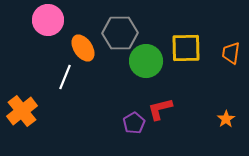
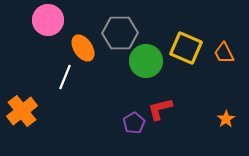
yellow square: rotated 24 degrees clockwise
orange trapezoid: moved 7 px left; rotated 35 degrees counterclockwise
